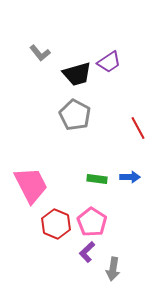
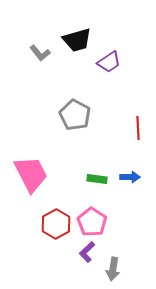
black trapezoid: moved 34 px up
red line: rotated 25 degrees clockwise
pink trapezoid: moved 11 px up
red hexagon: rotated 8 degrees clockwise
